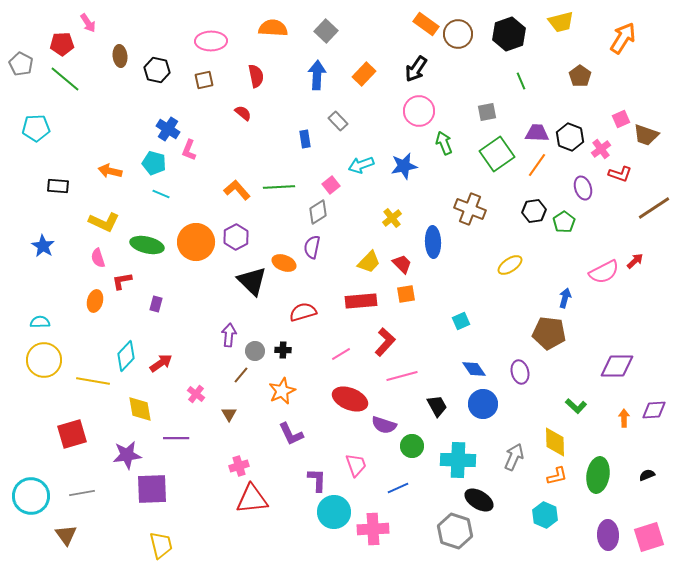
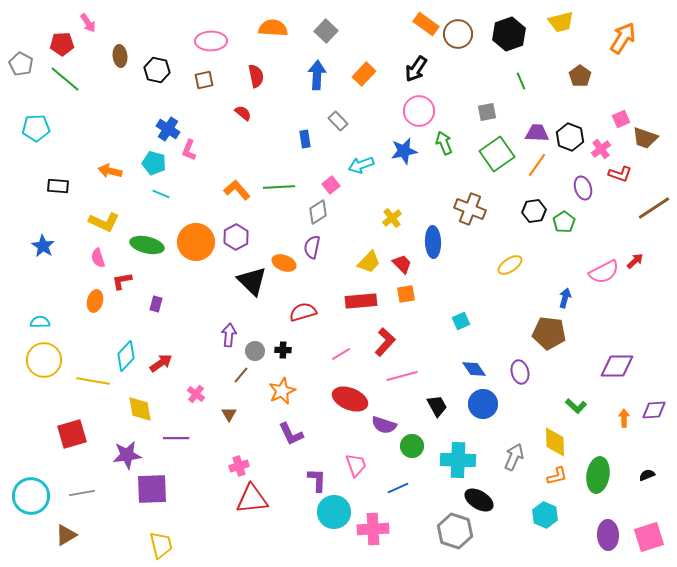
brown trapezoid at (646, 135): moved 1 px left, 3 px down
blue star at (404, 166): moved 15 px up
brown triangle at (66, 535): rotated 35 degrees clockwise
